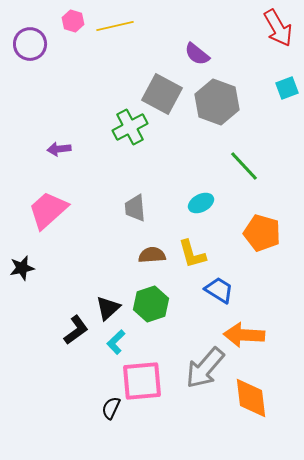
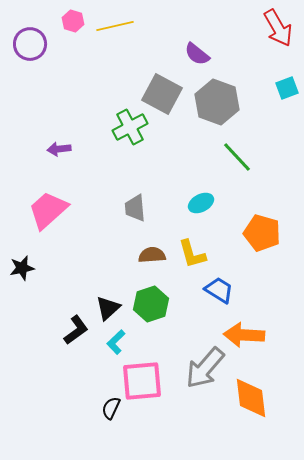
green line: moved 7 px left, 9 px up
